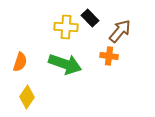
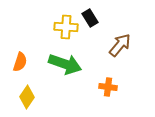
black rectangle: rotated 12 degrees clockwise
brown arrow: moved 14 px down
orange cross: moved 1 px left, 31 px down
